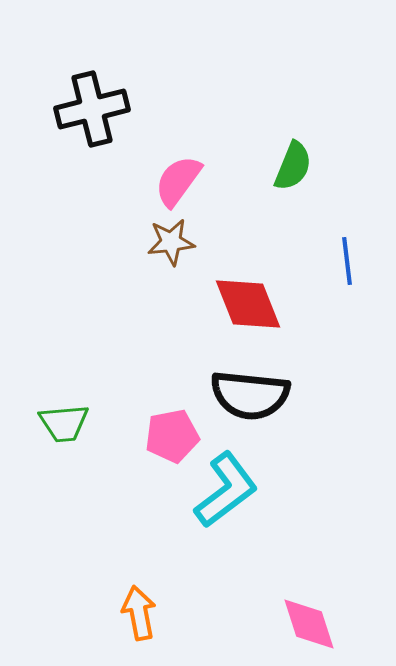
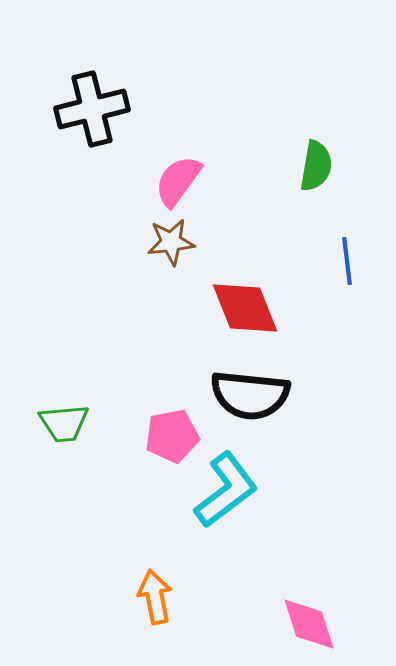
green semicircle: moved 23 px right; rotated 12 degrees counterclockwise
red diamond: moved 3 px left, 4 px down
orange arrow: moved 16 px right, 16 px up
